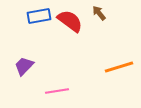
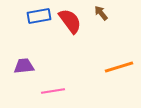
brown arrow: moved 2 px right
red semicircle: rotated 16 degrees clockwise
purple trapezoid: rotated 40 degrees clockwise
pink line: moved 4 px left
